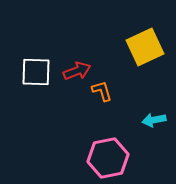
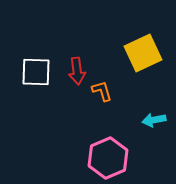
yellow square: moved 2 px left, 6 px down
red arrow: rotated 104 degrees clockwise
pink hexagon: rotated 12 degrees counterclockwise
